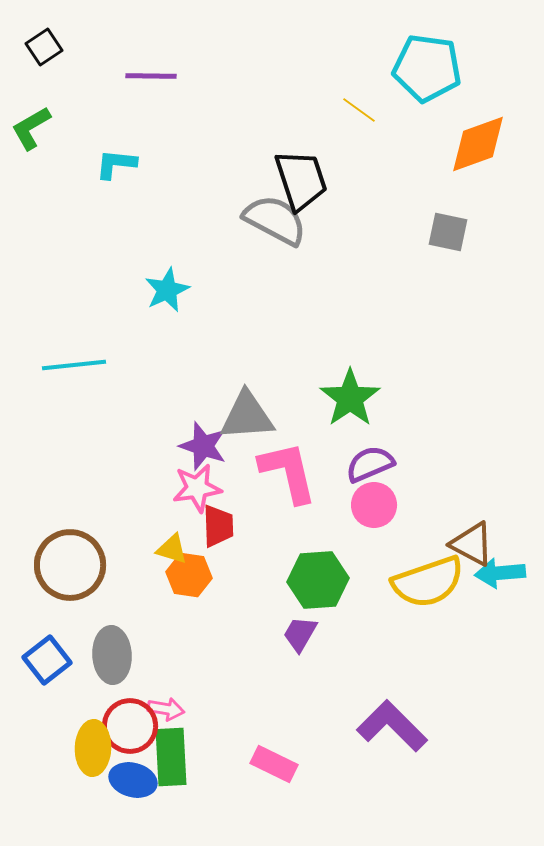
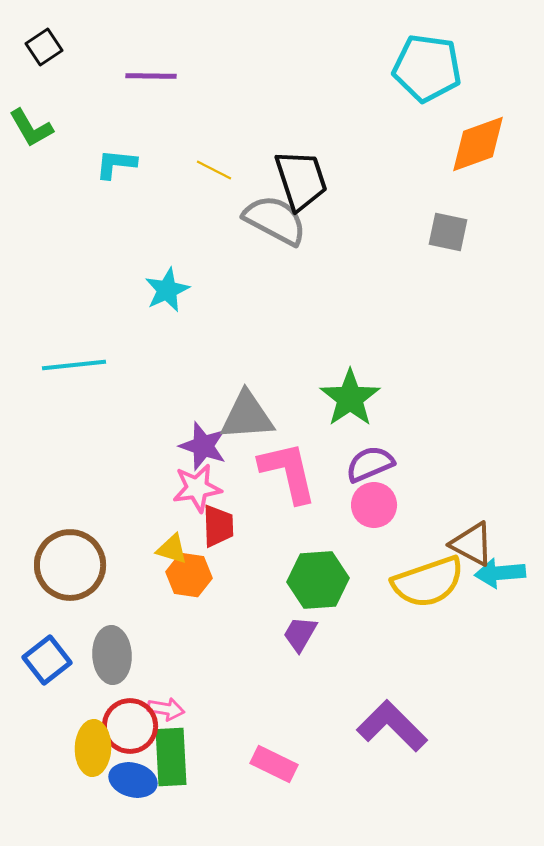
yellow line: moved 145 px left, 60 px down; rotated 9 degrees counterclockwise
green L-shape: rotated 90 degrees counterclockwise
